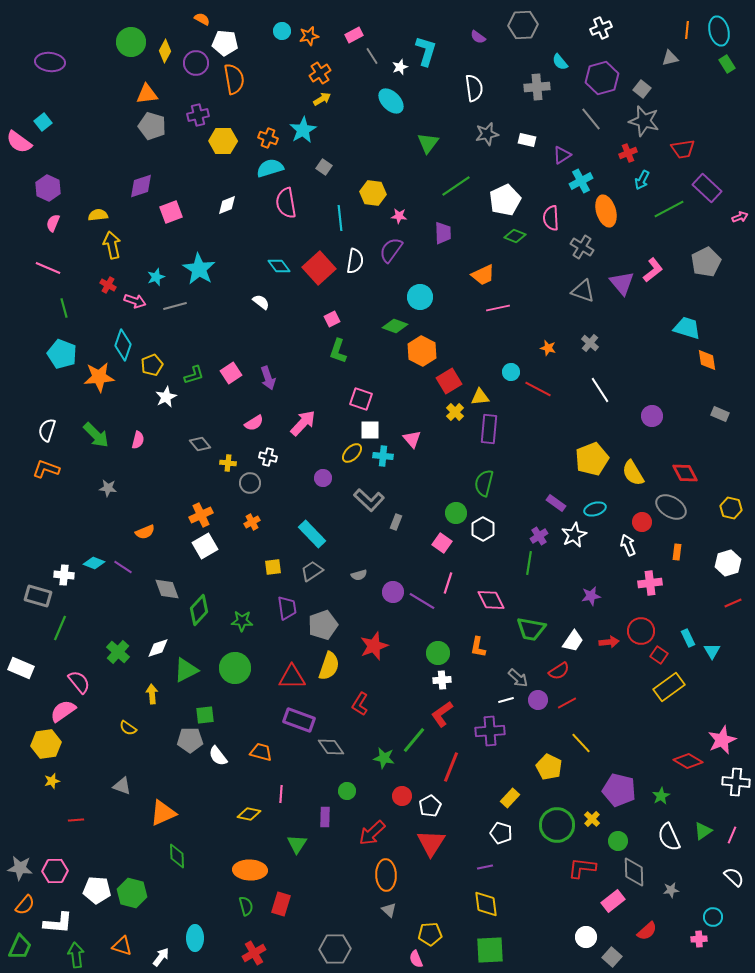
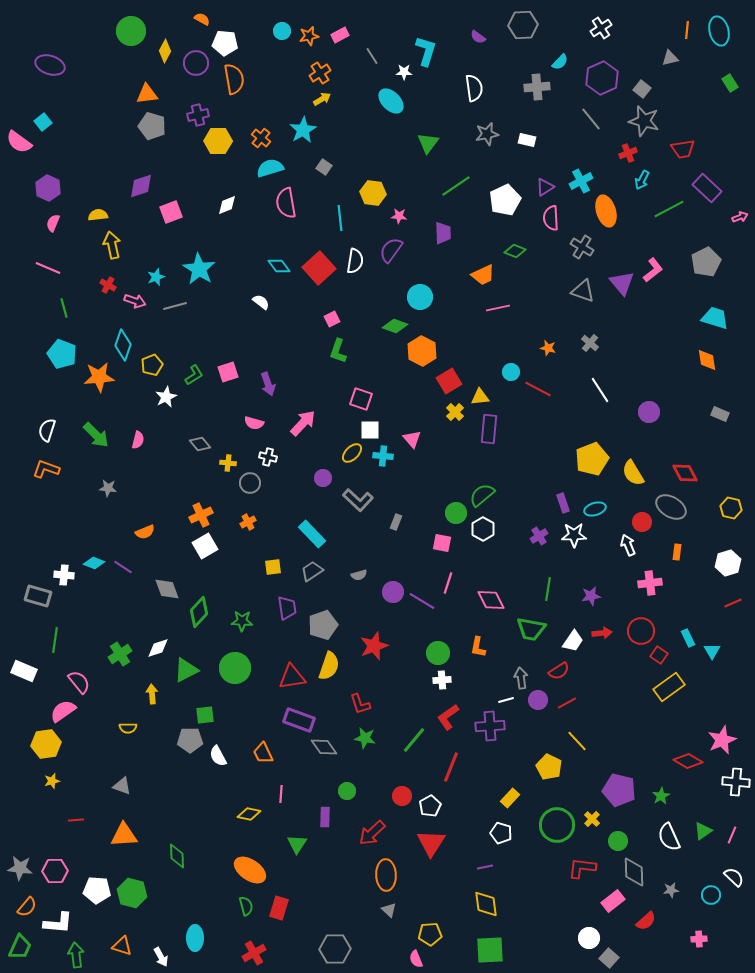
white cross at (601, 28): rotated 10 degrees counterclockwise
pink rectangle at (354, 35): moved 14 px left
green circle at (131, 42): moved 11 px up
purple ellipse at (50, 62): moved 3 px down; rotated 12 degrees clockwise
cyan semicircle at (560, 62): rotated 96 degrees counterclockwise
green rectangle at (727, 64): moved 3 px right, 19 px down
white star at (400, 67): moved 4 px right, 5 px down; rotated 21 degrees clockwise
purple hexagon at (602, 78): rotated 8 degrees counterclockwise
orange cross at (268, 138): moved 7 px left; rotated 18 degrees clockwise
yellow hexagon at (223, 141): moved 5 px left
purple triangle at (562, 155): moved 17 px left, 32 px down
green diamond at (515, 236): moved 15 px down
cyan trapezoid at (687, 328): moved 28 px right, 10 px up
pink square at (231, 373): moved 3 px left, 1 px up; rotated 15 degrees clockwise
green L-shape at (194, 375): rotated 15 degrees counterclockwise
purple arrow at (268, 378): moved 6 px down
purple circle at (652, 416): moved 3 px left, 4 px up
pink semicircle at (254, 423): rotated 48 degrees clockwise
green semicircle at (484, 483): moved 2 px left, 12 px down; rotated 36 degrees clockwise
gray L-shape at (369, 500): moved 11 px left
purple rectangle at (556, 503): moved 7 px right; rotated 36 degrees clockwise
orange cross at (252, 522): moved 4 px left
white star at (574, 535): rotated 25 degrees clockwise
pink square at (442, 543): rotated 24 degrees counterclockwise
green line at (529, 563): moved 19 px right, 26 px down
green diamond at (199, 610): moved 2 px down
green line at (60, 628): moved 5 px left, 12 px down; rotated 15 degrees counterclockwise
red arrow at (609, 642): moved 7 px left, 9 px up
green cross at (118, 652): moved 2 px right, 2 px down; rotated 15 degrees clockwise
white rectangle at (21, 668): moved 3 px right, 3 px down
red triangle at (292, 677): rotated 8 degrees counterclockwise
gray arrow at (518, 678): moved 3 px right; rotated 140 degrees counterclockwise
red L-shape at (360, 704): rotated 50 degrees counterclockwise
red L-shape at (442, 714): moved 6 px right, 3 px down
yellow semicircle at (128, 728): rotated 36 degrees counterclockwise
purple cross at (490, 731): moved 5 px up
yellow line at (581, 743): moved 4 px left, 2 px up
gray diamond at (331, 747): moved 7 px left
orange trapezoid at (261, 752): moved 2 px right, 1 px down; rotated 130 degrees counterclockwise
white semicircle at (218, 756): rotated 10 degrees clockwise
green star at (384, 758): moved 19 px left, 20 px up
orange triangle at (163, 813): moved 39 px left, 22 px down; rotated 20 degrees clockwise
orange ellipse at (250, 870): rotated 32 degrees clockwise
red rectangle at (281, 904): moved 2 px left, 4 px down
orange semicircle at (25, 905): moved 2 px right, 2 px down
cyan circle at (713, 917): moved 2 px left, 22 px up
red semicircle at (647, 931): moved 1 px left, 10 px up
white circle at (586, 937): moved 3 px right, 1 px down
white arrow at (161, 957): rotated 114 degrees clockwise
gray square at (612, 957): moved 3 px left, 1 px down
